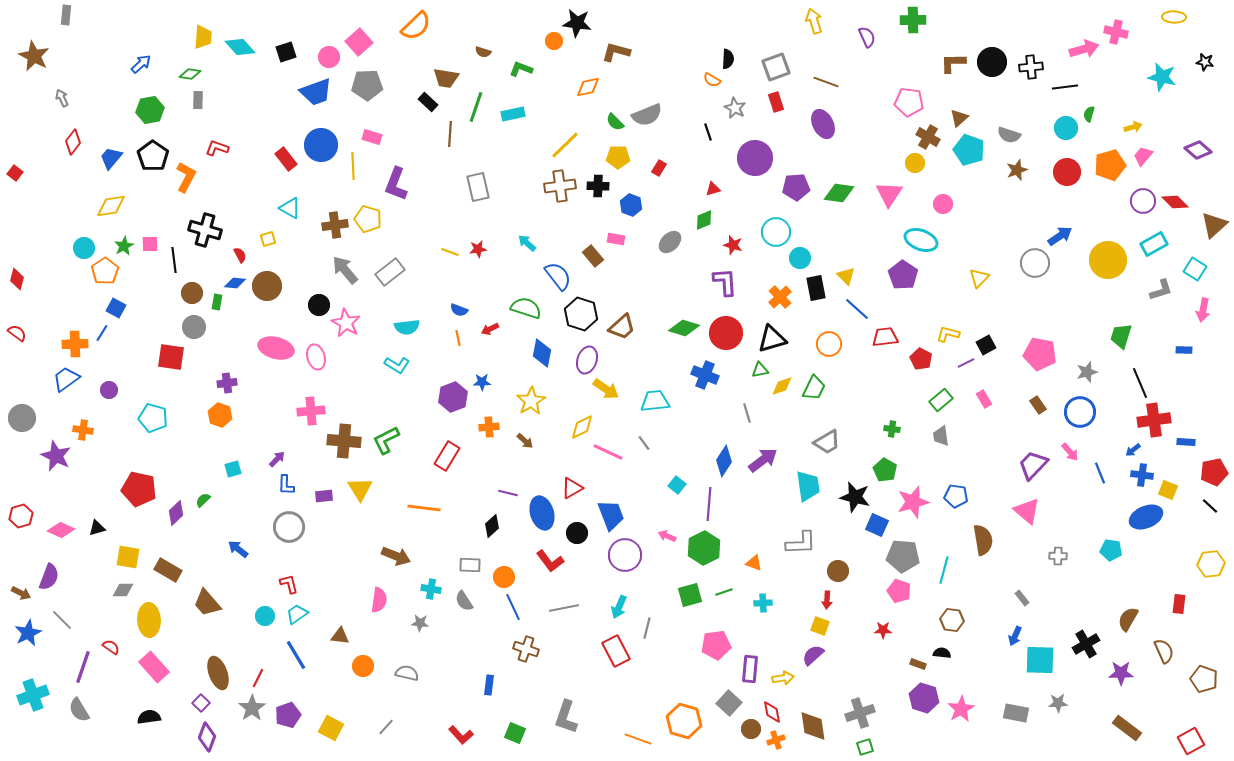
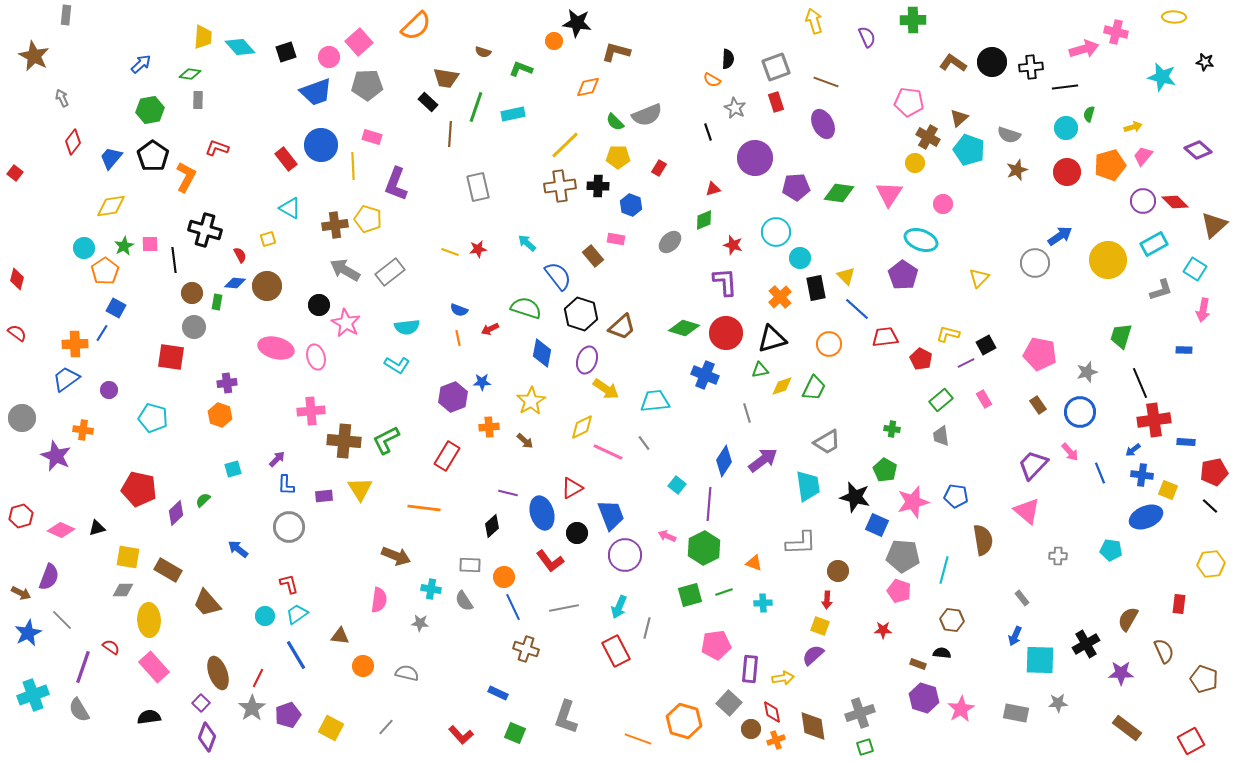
brown L-shape at (953, 63): rotated 36 degrees clockwise
gray arrow at (345, 270): rotated 20 degrees counterclockwise
blue rectangle at (489, 685): moved 9 px right, 8 px down; rotated 72 degrees counterclockwise
